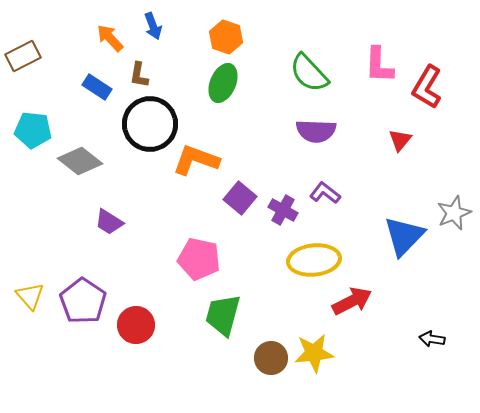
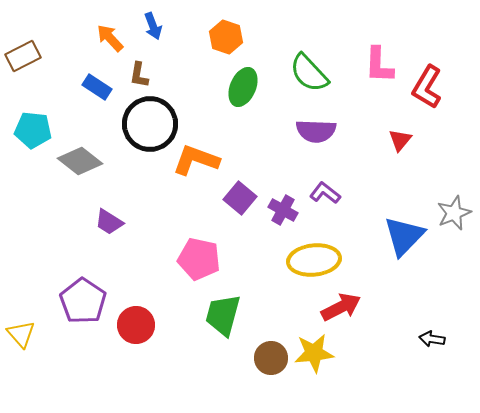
green ellipse: moved 20 px right, 4 px down
yellow triangle: moved 9 px left, 38 px down
red arrow: moved 11 px left, 6 px down
